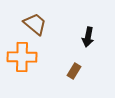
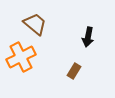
orange cross: moved 1 px left; rotated 28 degrees counterclockwise
